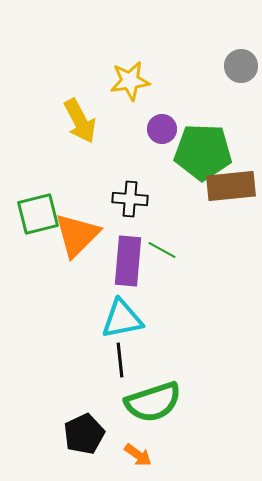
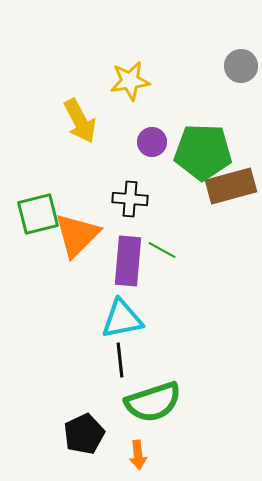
purple circle: moved 10 px left, 13 px down
brown rectangle: rotated 9 degrees counterclockwise
orange arrow: rotated 48 degrees clockwise
